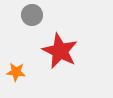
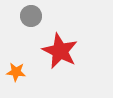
gray circle: moved 1 px left, 1 px down
